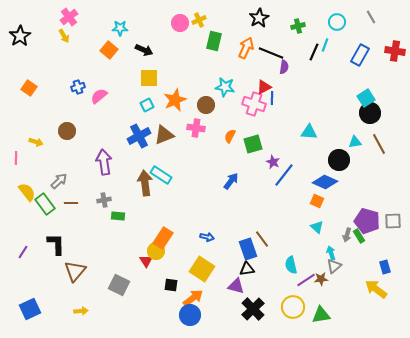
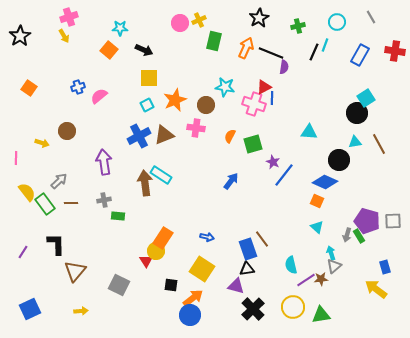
pink cross at (69, 17): rotated 18 degrees clockwise
black circle at (370, 113): moved 13 px left
yellow arrow at (36, 142): moved 6 px right, 1 px down
